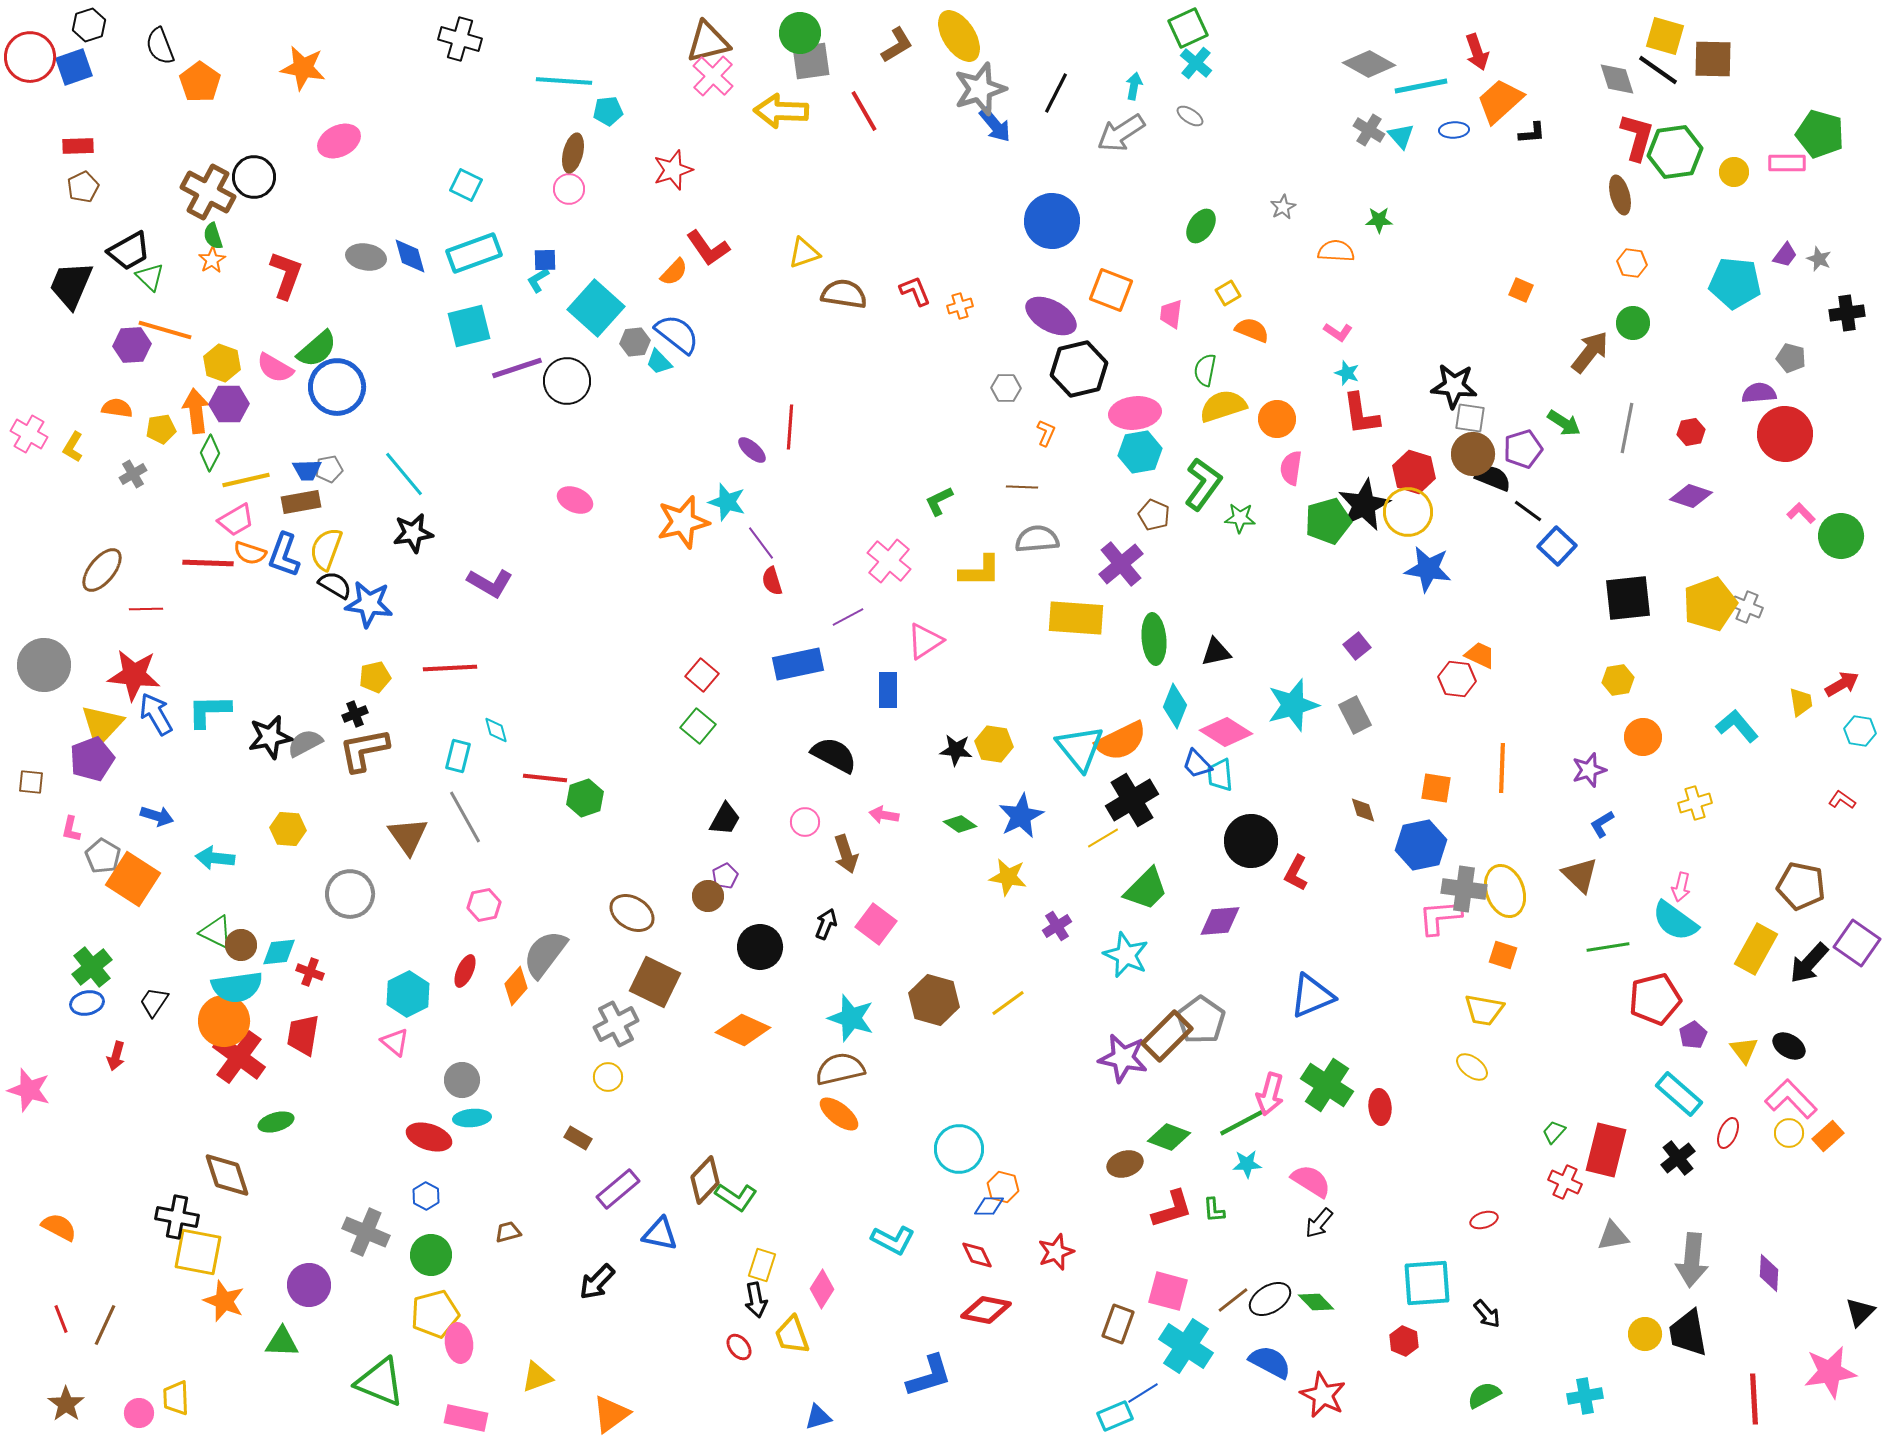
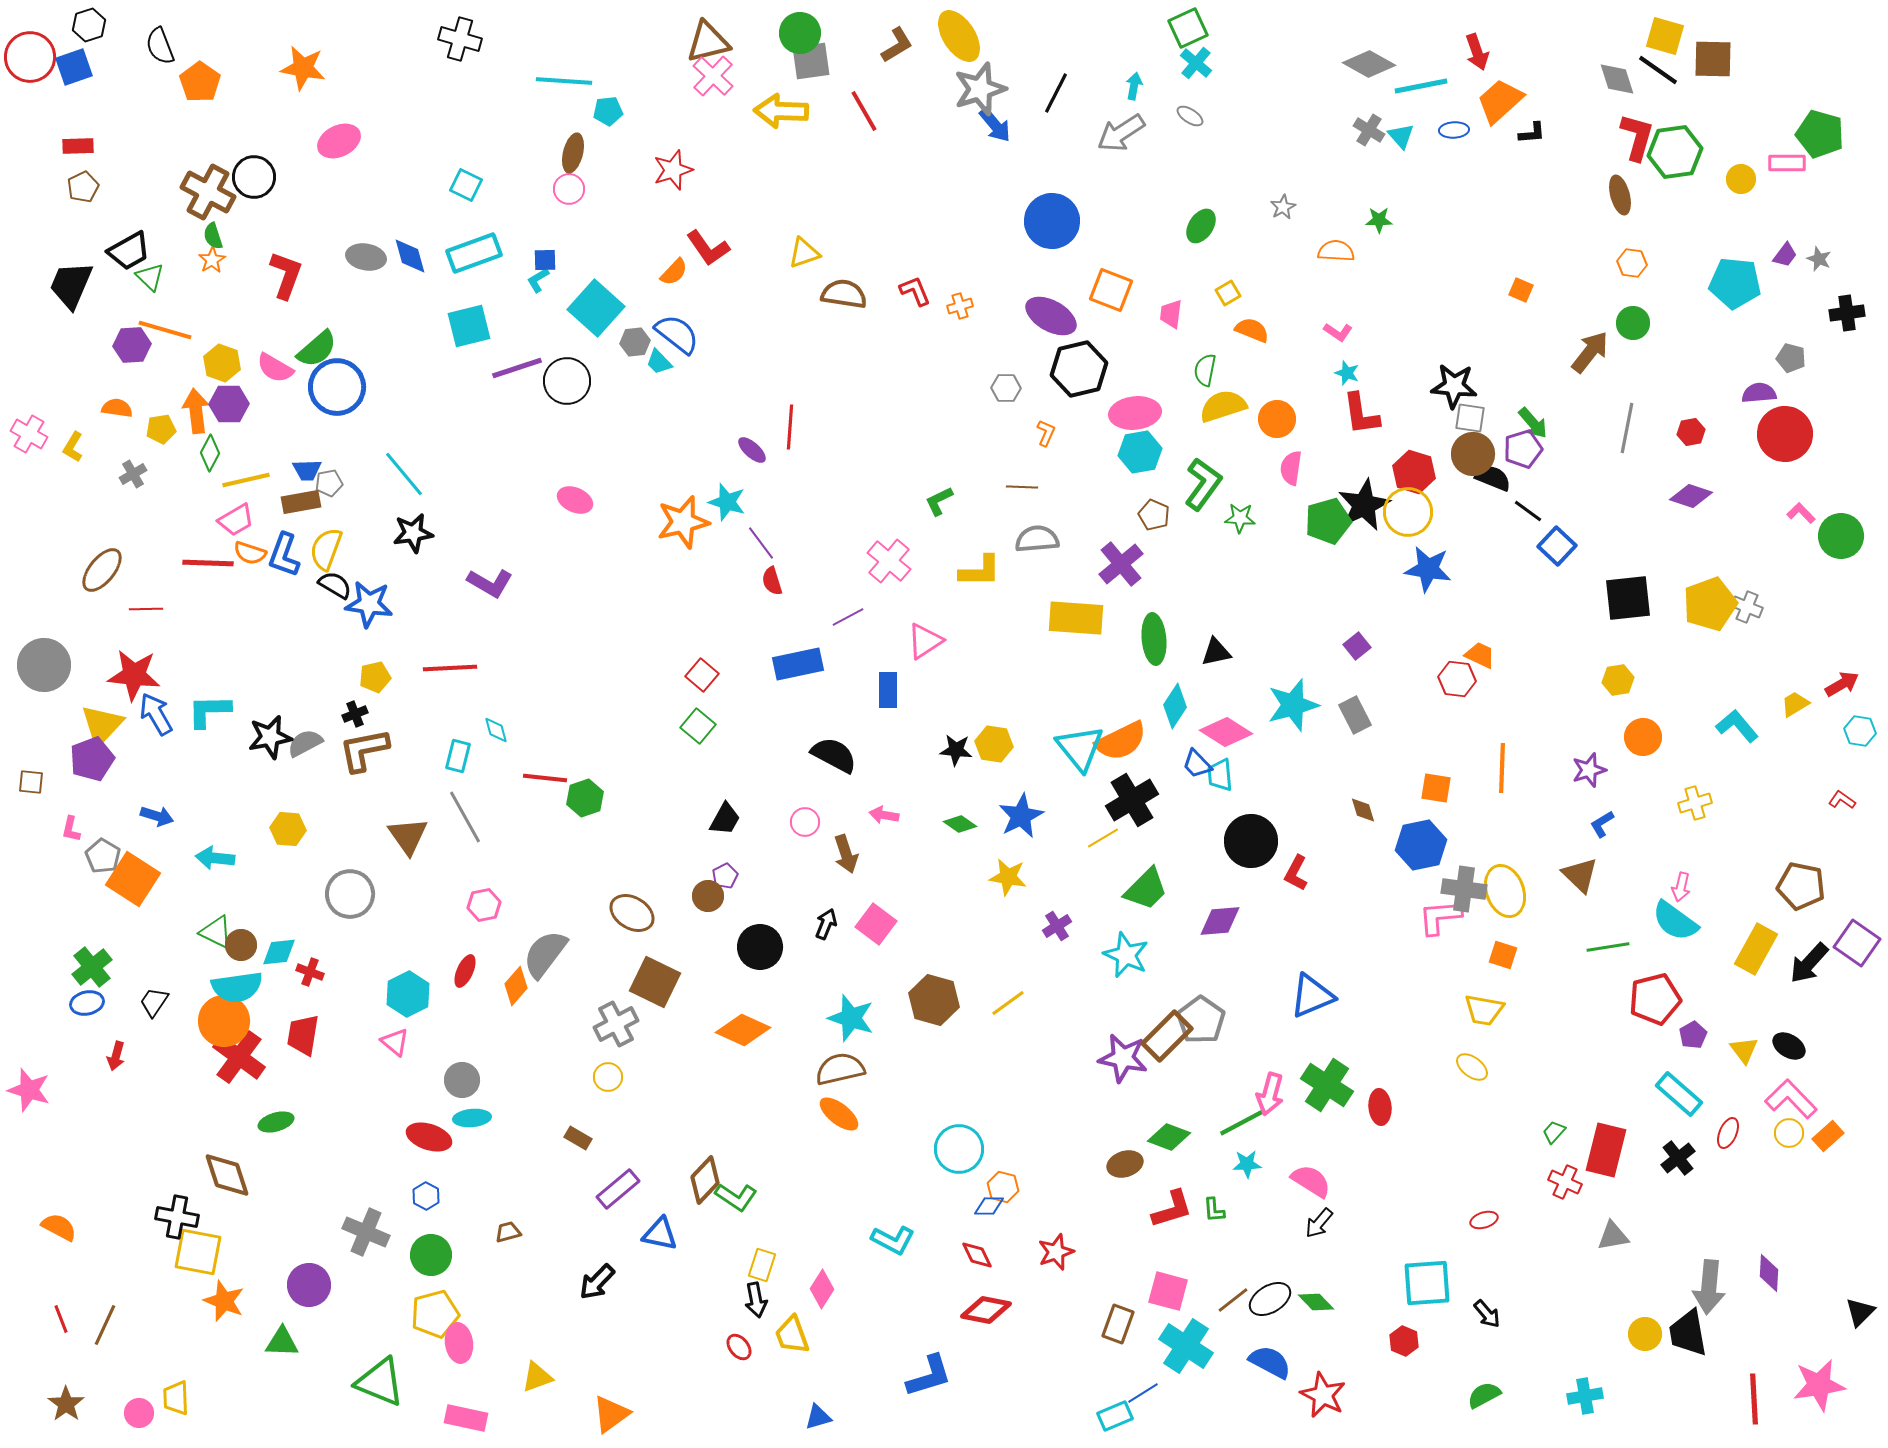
yellow circle at (1734, 172): moved 7 px right, 7 px down
green arrow at (1564, 423): moved 31 px left; rotated 16 degrees clockwise
gray pentagon at (329, 469): moved 14 px down
yellow trapezoid at (1801, 702): moved 6 px left, 2 px down; rotated 112 degrees counterclockwise
cyan diamond at (1175, 706): rotated 12 degrees clockwise
gray arrow at (1692, 1260): moved 17 px right, 27 px down
pink star at (1830, 1372): moved 11 px left, 13 px down
